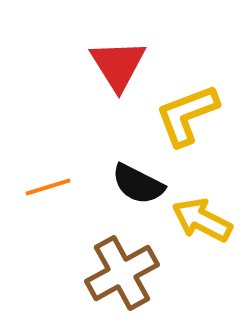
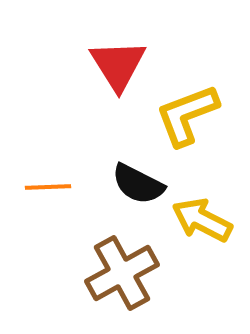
orange line: rotated 15 degrees clockwise
